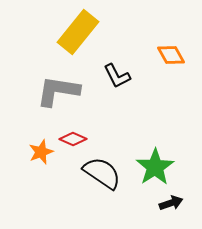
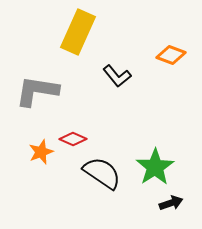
yellow rectangle: rotated 15 degrees counterclockwise
orange diamond: rotated 40 degrees counterclockwise
black L-shape: rotated 12 degrees counterclockwise
gray L-shape: moved 21 px left
